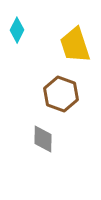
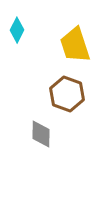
brown hexagon: moved 6 px right
gray diamond: moved 2 px left, 5 px up
